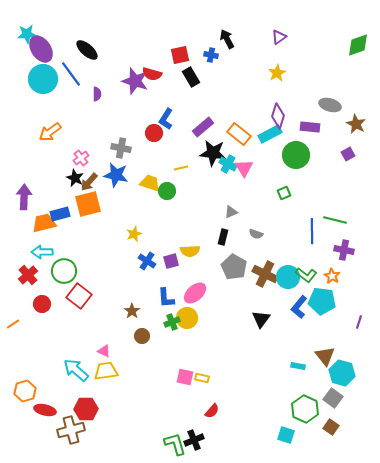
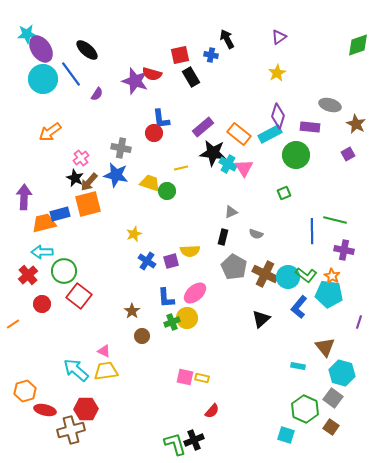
purple semicircle at (97, 94): rotated 32 degrees clockwise
blue L-shape at (166, 119): moved 5 px left; rotated 40 degrees counterclockwise
cyan pentagon at (322, 301): moved 7 px right, 7 px up
black triangle at (261, 319): rotated 12 degrees clockwise
brown triangle at (325, 356): moved 9 px up
